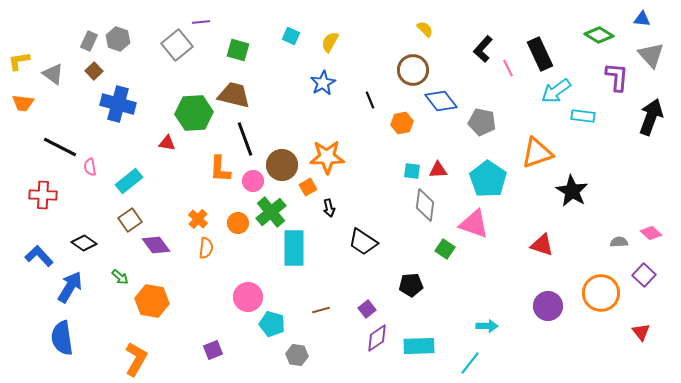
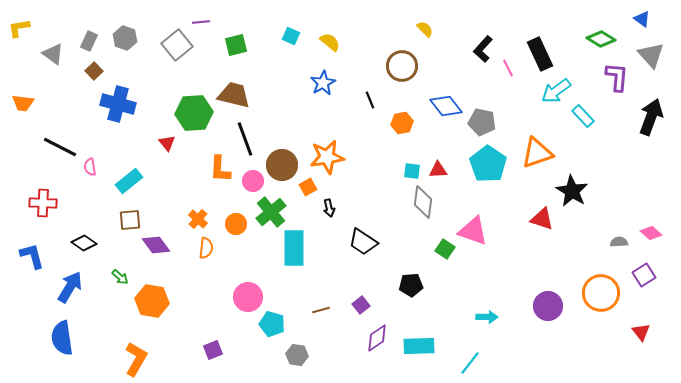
blue triangle at (642, 19): rotated 30 degrees clockwise
green diamond at (599, 35): moved 2 px right, 4 px down
gray hexagon at (118, 39): moved 7 px right, 1 px up
yellow semicircle at (330, 42): rotated 100 degrees clockwise
green square at (238, 50): moved 2 px left, 5 px up; rotated 30 degrees counterclockwise
yellow L-shape at (19, 61): moved 33 px up
brown circle at (413, 70): moved 11 px left, 4 px up
gray triangle at (53, 74): moved 20 px up
blue diamond at (441, 101): moved 5 px right, 5 px down
cyan rectangle at (583, 116): rotated 40 degrees clockwise
red triangle at (167, 143): rotated 42 degrees clockwise
orange star at (327, 157): rotated 8 degrees counterclockwise
cyan pentagon at (488, 179): moved 15 px up
red cross at (43, 195): moved 8 px down
gray diamond at (425, 205): moved 2 px left, 3 px up
brown square at (130, 220): rotated 30 degrees clockwise
orange circle at (238, 223): moved 2 px left, 1 px down
pink triangle at (474, 224): moved 1 px left, 7 px down
red triangle at (542, 245): moved 26 px up
blue L-shape at (39, 256): moved 7 px left; rotated 28 degrees clockwise
purple square at (644, 275): rotated 15 degrees clockwise
purple square at (367, 309): moved 6 px left, 4 px up
cyan arrow at (487, 326): moved 9 px up
